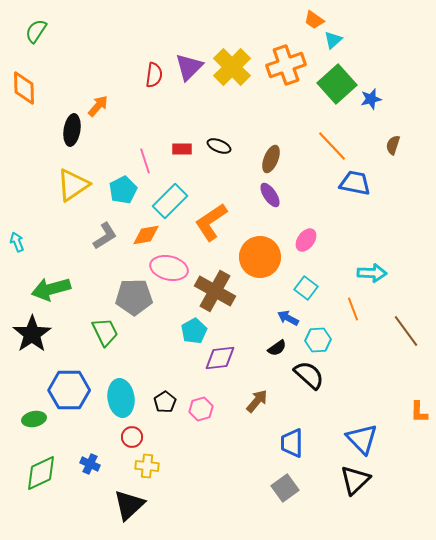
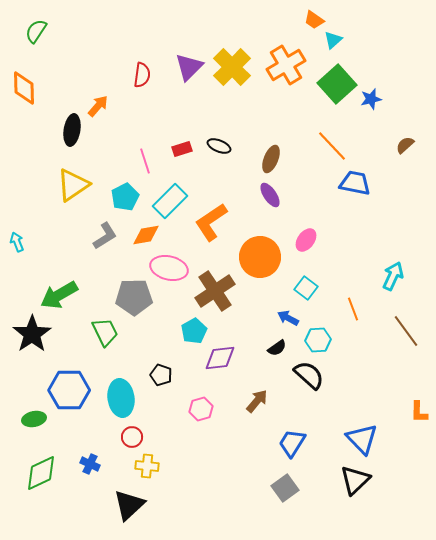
orange cross at (286, 65): rotated 12 degrees counterclockwise
red semicircle at (154, 75): moved 12 px left
brown semicircle at (393, 145): moved 12 px right; rotated 30 degrees clockwise
red rectangle at (182, 149): rotated 18 degrees counterclockwise
cyan pentagon at (123, 190): moved 2 px right, 7 px down
cyan arrow at (372, 273): moved 21 px right, 3 px down; rotated 68 degrees counterclockwise
green arrow at (51, 289): moved 8 px right, 6 px down; rotated 15 degrees counterclockwise
brown cross at (215, 291): rotated 27 degrees clockwise
black pentagon at (165, 402): moved 4 px left, 27 px up; rotated 20 degrees counterclockwise
blue trapezoid at (292, 443): rotated 32 degrees clockwise
